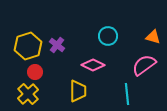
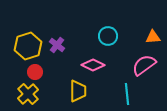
orange triangle: rotated 21 degrees counterclockwise
